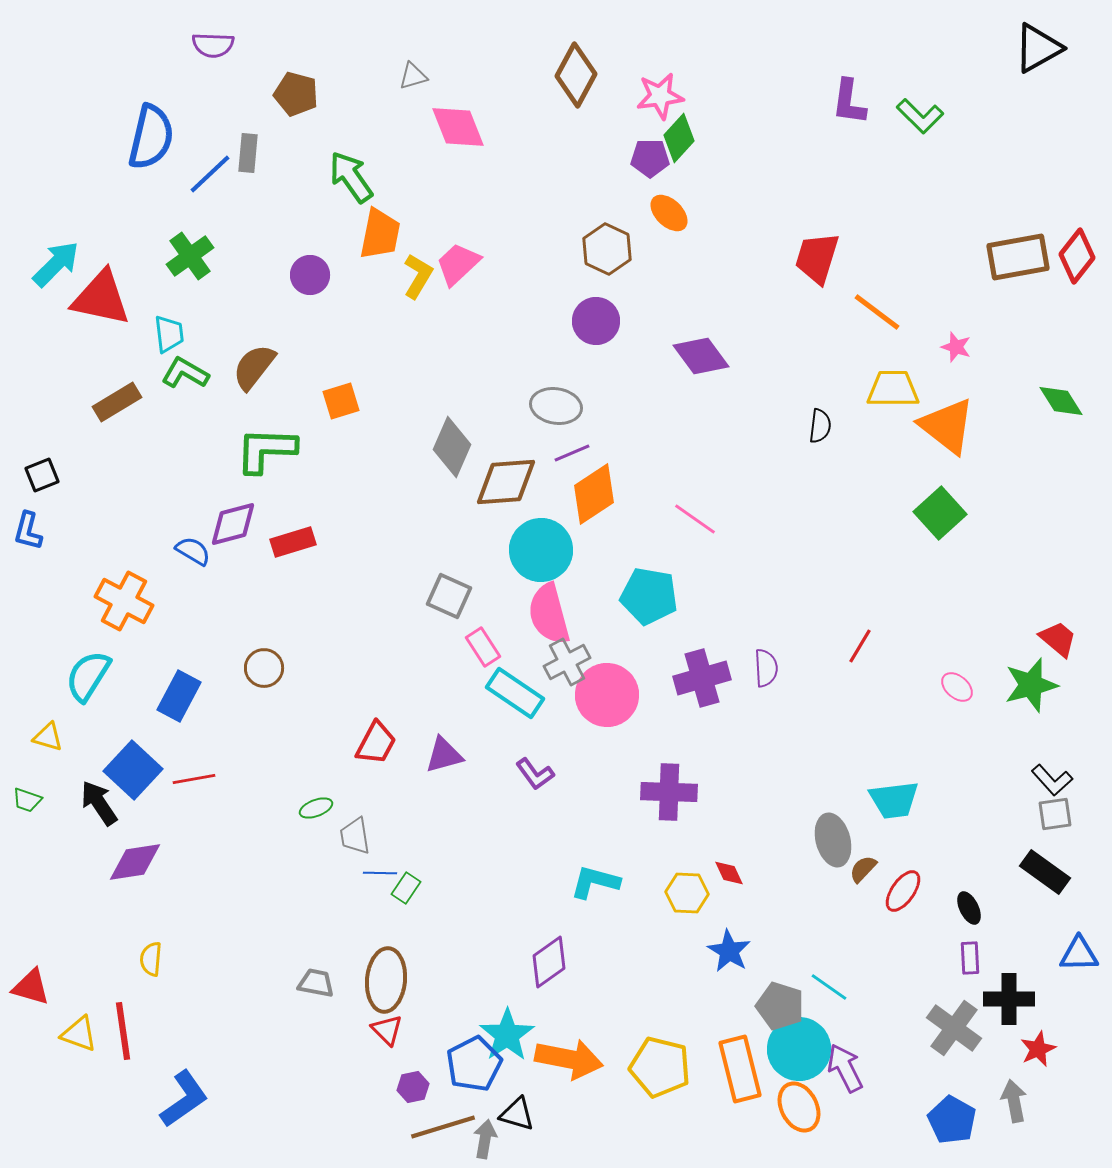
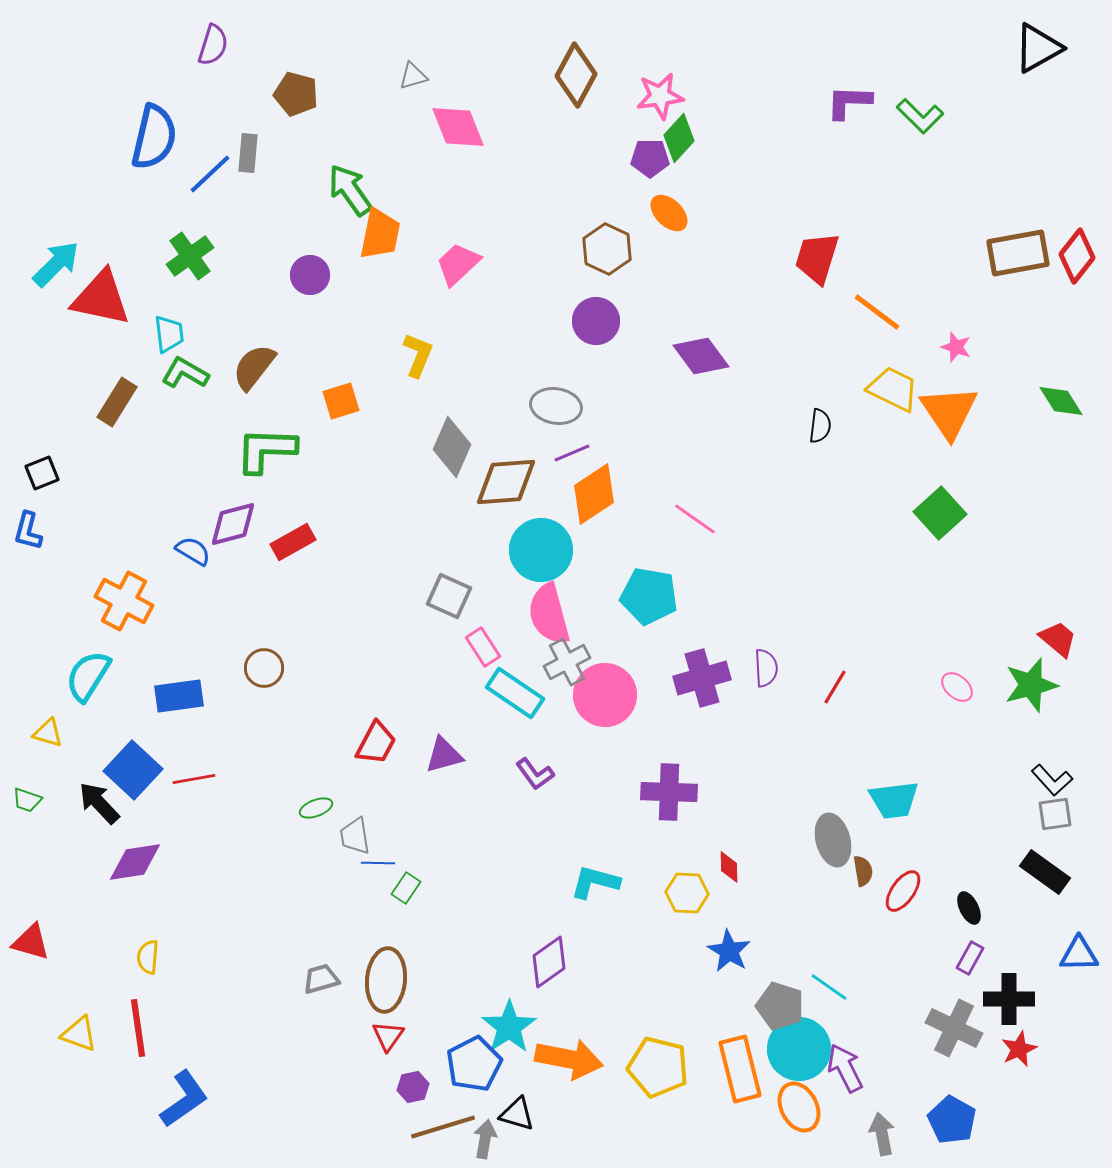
purple semicircle at (213, 45): rotated 75 degrees counterclockwise
purple L-shape at (849, 102): rotated 84 degrees clockwise
blue semicircle at (151, 137): moved 3 px right
green arrow at (351, 177): moved 1 px left, 13 px down
brown rectangle at (1018, 257): moved 4 px up
yellow L-shape at (418, 276): moved 79 px down; rotated 9 degrees counterclockwise
yellow trapezoid at (893, 389): rotated 26 degrees clockwise
brown rectangle at (117, 402): rotated 27 degrees counterclockwise
orange triangle at (947, 426): moved 2 px right, 14 px up; rotated 18 degrees clockwise
black square at (42, 475): moved 2 px up
red rectangle at (293, 542): rotated 12 degrees counterclockwise
red line at (860, 646): moved 25 px left, 41 px down
pink circle at (607, 695): moved 2 px left
blue rectangle at (179, 696): rotated 54 degrees clockwise
yellow triangle at (48, 737): moved 4 px up
black arrow at (99, 803): rotated 9 degrees counterclockwise
brown semicircle at (863, 869): moved 2 px down; rotated 128 degrees clockwise
blue line at (380, 873): moved 2 px left, 10 px up
red diamond at (729, 873): moved 6 px up; rotated 24 degrees clockwise
purple rectangle at (970, 958): rotated 32 degrees clockwise
yellow semicircle at (151, 959): moved 3 px left, 2 px up
gray trapezoid at (316, 983): moved 5 px right, 4 px up; rotated 27 degrees counterclockwise
red triangle at (31, 987): moved 45 px up
gray cross at (954, 1028): rotated 10 degrees counterclockwise
red triangle at (387, 1030): moved 1 px right, 6 px down; rotated 20 degrees clockwise
red line at (123, 1031): moved 15 px right, 3 px up
cyan star at (507, 1035): moved 2 px right, 8 px up
red star at (1038, 1049): moved 19 px left
yellow pentagon at (660, 1067): moved 2 px left
gray arrow at (1014, 1101): moved 132 px left, 33 px down
